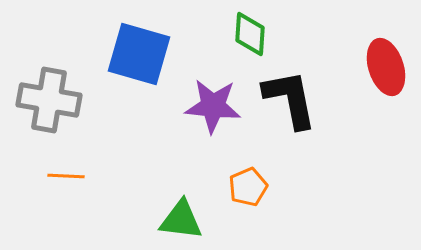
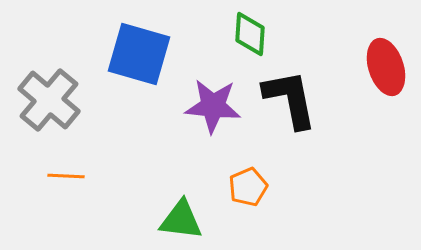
gray cross: rotated 30 degrees clockwise
